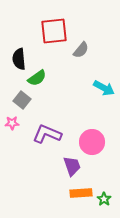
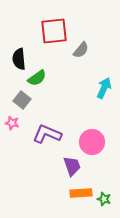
cyan arrow: rotated 95 degrees counterclockwise
pink star: rotated 16 degrees clockwise
green star: rotated 16 degrees counterclockwise
